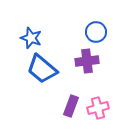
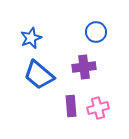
blue star: rotated 30 degrees clockwise
purple cross: moved 3 px left, 6 px down
blue trapezoid: moved 3 px left, 6 px down
purple rectangle: rotated 25 degrees counterclockwise
